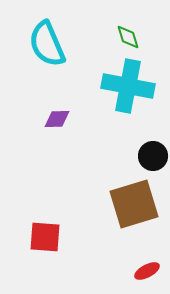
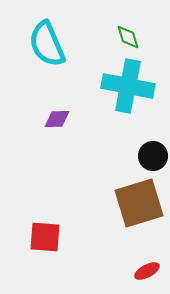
brown square: moved 5 px right, 1 px up
